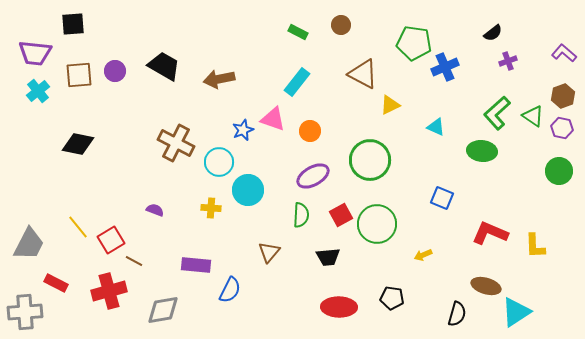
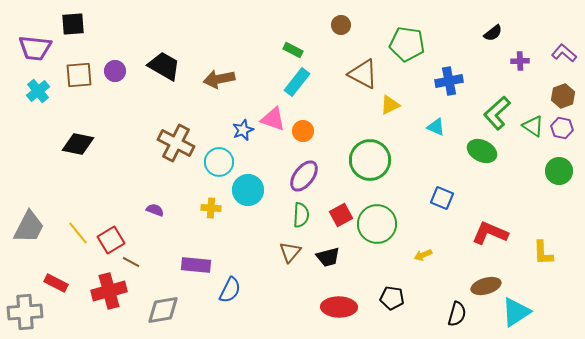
green rectangle at (298, 32): moved 5 px left, 18 px down
green pentagon at (414, 43): moved 7 px left, 1 px down
purple trapezoid at (35, 53): moved 5 px up
purple cross at (508, 61): moved 12 px right; rotated 18 degrees clockwise
blue cross at (445, 67): moved 4 px right, 14 px down; rotated 12 degrees clockwise
green triangle at (533, 116): moved 10 px down
orange circle at (310, 131): moved 7 px left
green ellipse at (482, 151): rotated 20 degrees clockwise
purple ellipse at (313, 176): moved 9 px left; rotated 24 degrees counterclockwise
yellow line at (78, 227): moved 6 px down
gray trapezoid at (29, 244): moved 17 px up
yellow L-shape at (535, 246): moved 8 px right, 7 px down
brown triangle at (269, 252): moved 21 px right
black trapezoid at (328, 257): rotated 10 degrees counterclockwise
brown line at (134, 261): moved 3 px left, 1 px down
brown ellipse at (486, 286): rotated 32 degrees counterclockwise
